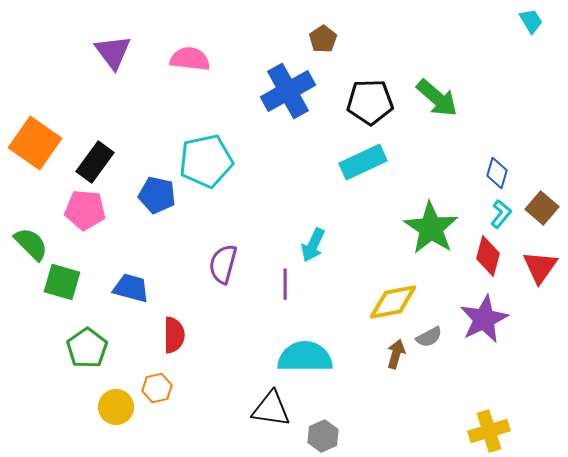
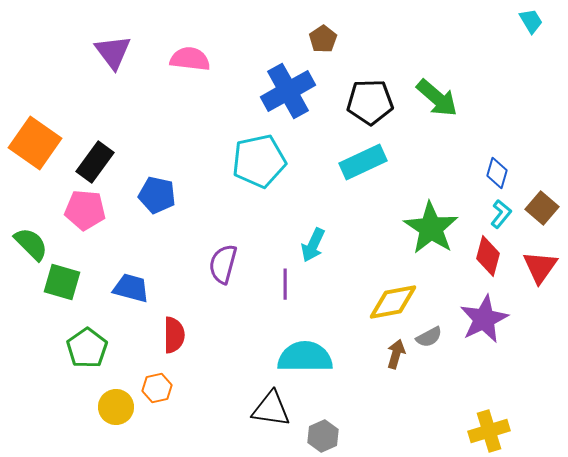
cyan pentagon: moved 53 px right
